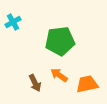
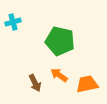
cyan cross: rotated 14 degrees clockwise
green pentagon: rotated 20 degrees clockwise
